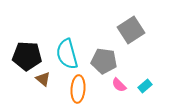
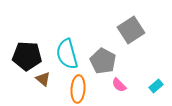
gray pentagon: moved 1 px left; rotated 20 degrees clockwise
cyan rectangle: moved 11 px right
